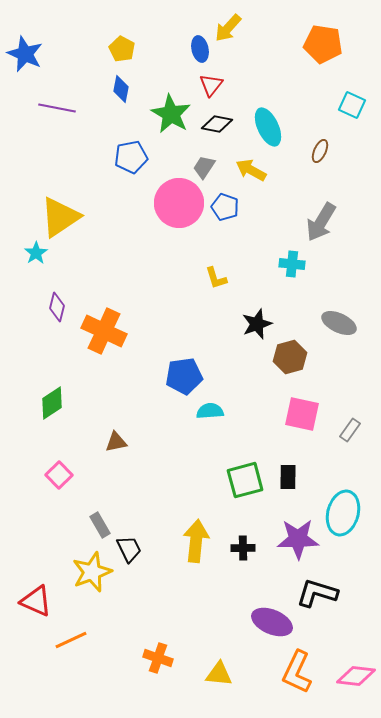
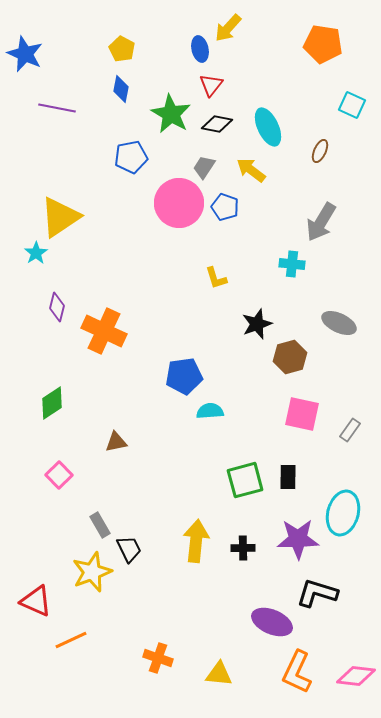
yellow arrow at (251, 170): rotated 8 degrees clockwise
